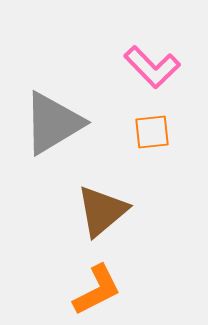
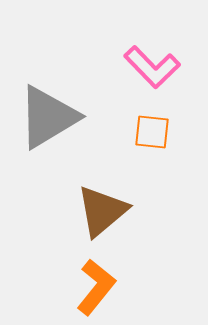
gray triangle: moved 5 px left, 6 px up
orange square: rotated 12 degrees clockwise
orange L-shape: moved 1 px left, 3 px up; rotated 24 degrees counterclockwise
